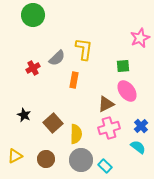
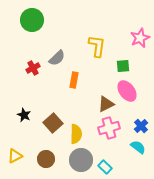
green circle: moved 1 px left, 5 px down
yellow L-shape: moved 13 px right, 3 px up
cyan rectangle: moved 1 px down
